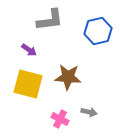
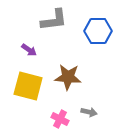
gray L-shape: moved 4 px right
blue hexagon: rotated 12 degrees clockwise
yellow square: moved 2 px down
